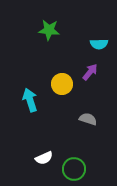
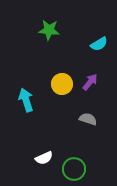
cyan semicircle: rotated 30 degrees counterclockwise
purple arrow: moved 10 px down
cyan arrow: moved 4 px left
